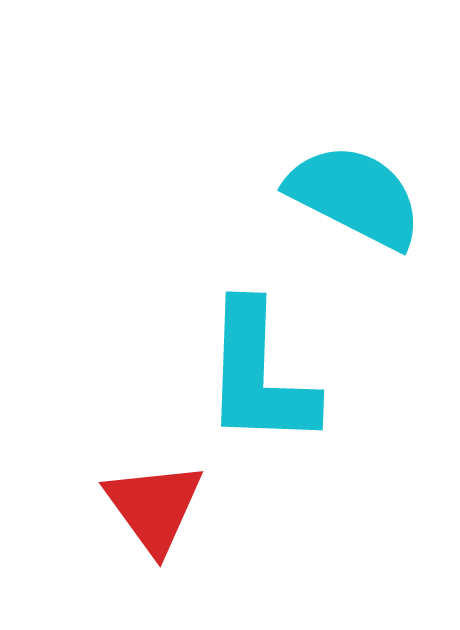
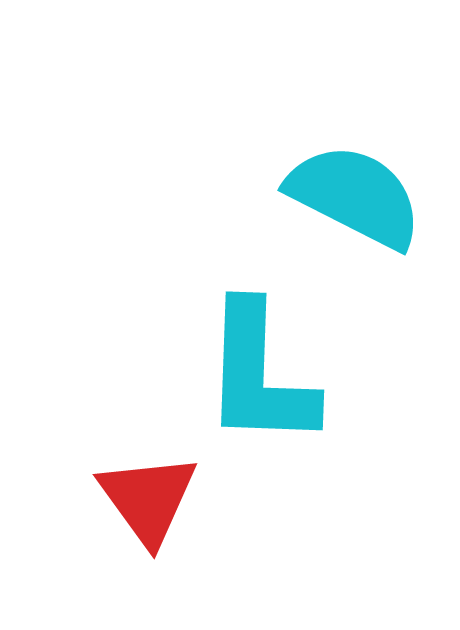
red triangle: moved 6 px left, 8 px up
